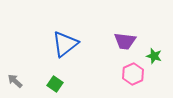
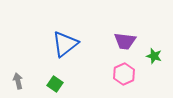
pink hexagon: moved 9 px left
gray arrow: moved 3 px right; rotated 35 degrees clockwise
